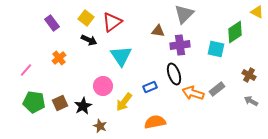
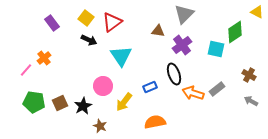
purple cross: moved 2 px right; rotated 30 degrees counterclockwise
orange cross: moved 15 px left
